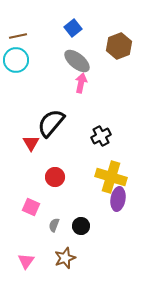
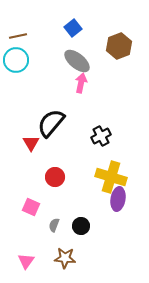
brown star: rotated 25 degrees clockwise
